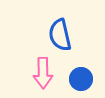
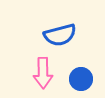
blue semicircle: rotated 92 degrees counterclockwise
